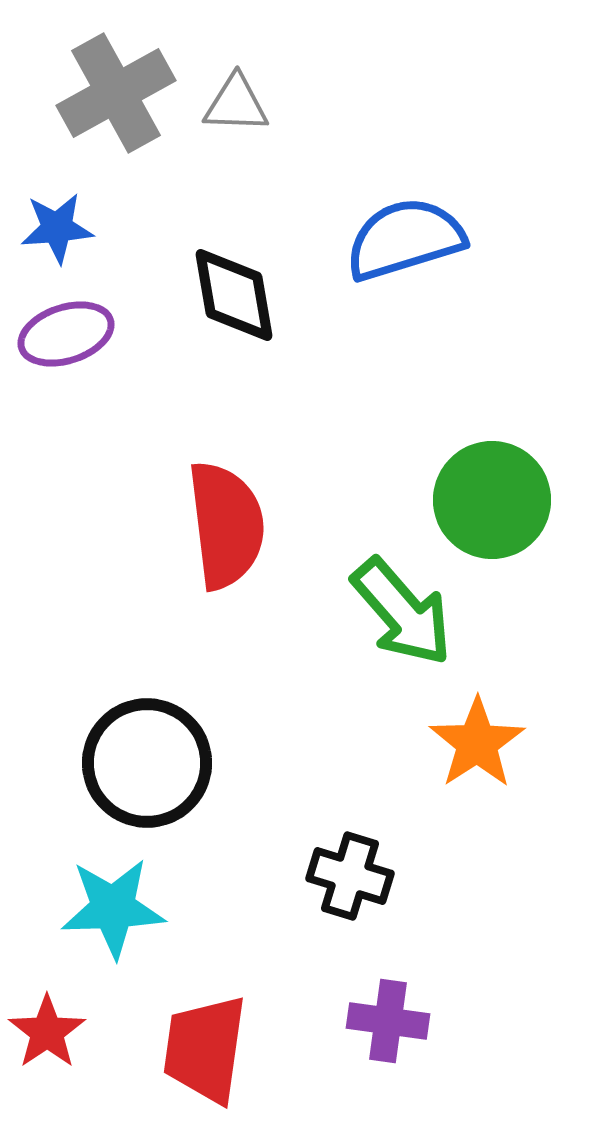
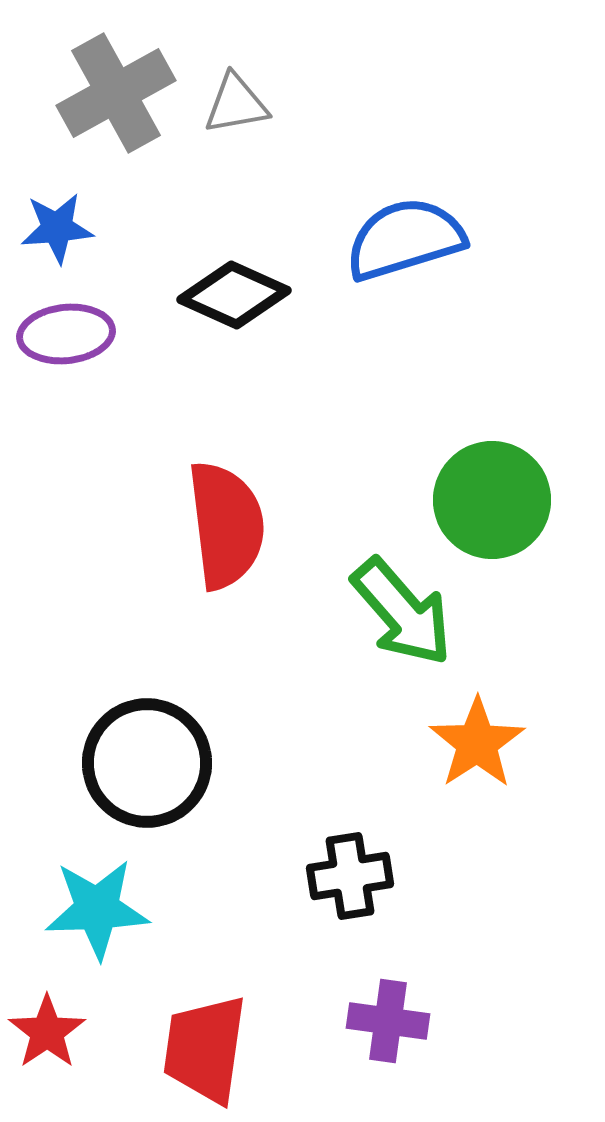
gray triangle: rotated 12 degrees counterclockwise
black diamond: rotated 56 degrees counterclockwise
purple ellipse: rotated 12 degrees clockwise
black cross: rotated 26 degrees counterclockwise
cyan star: moved 16 px left, 1 px down
